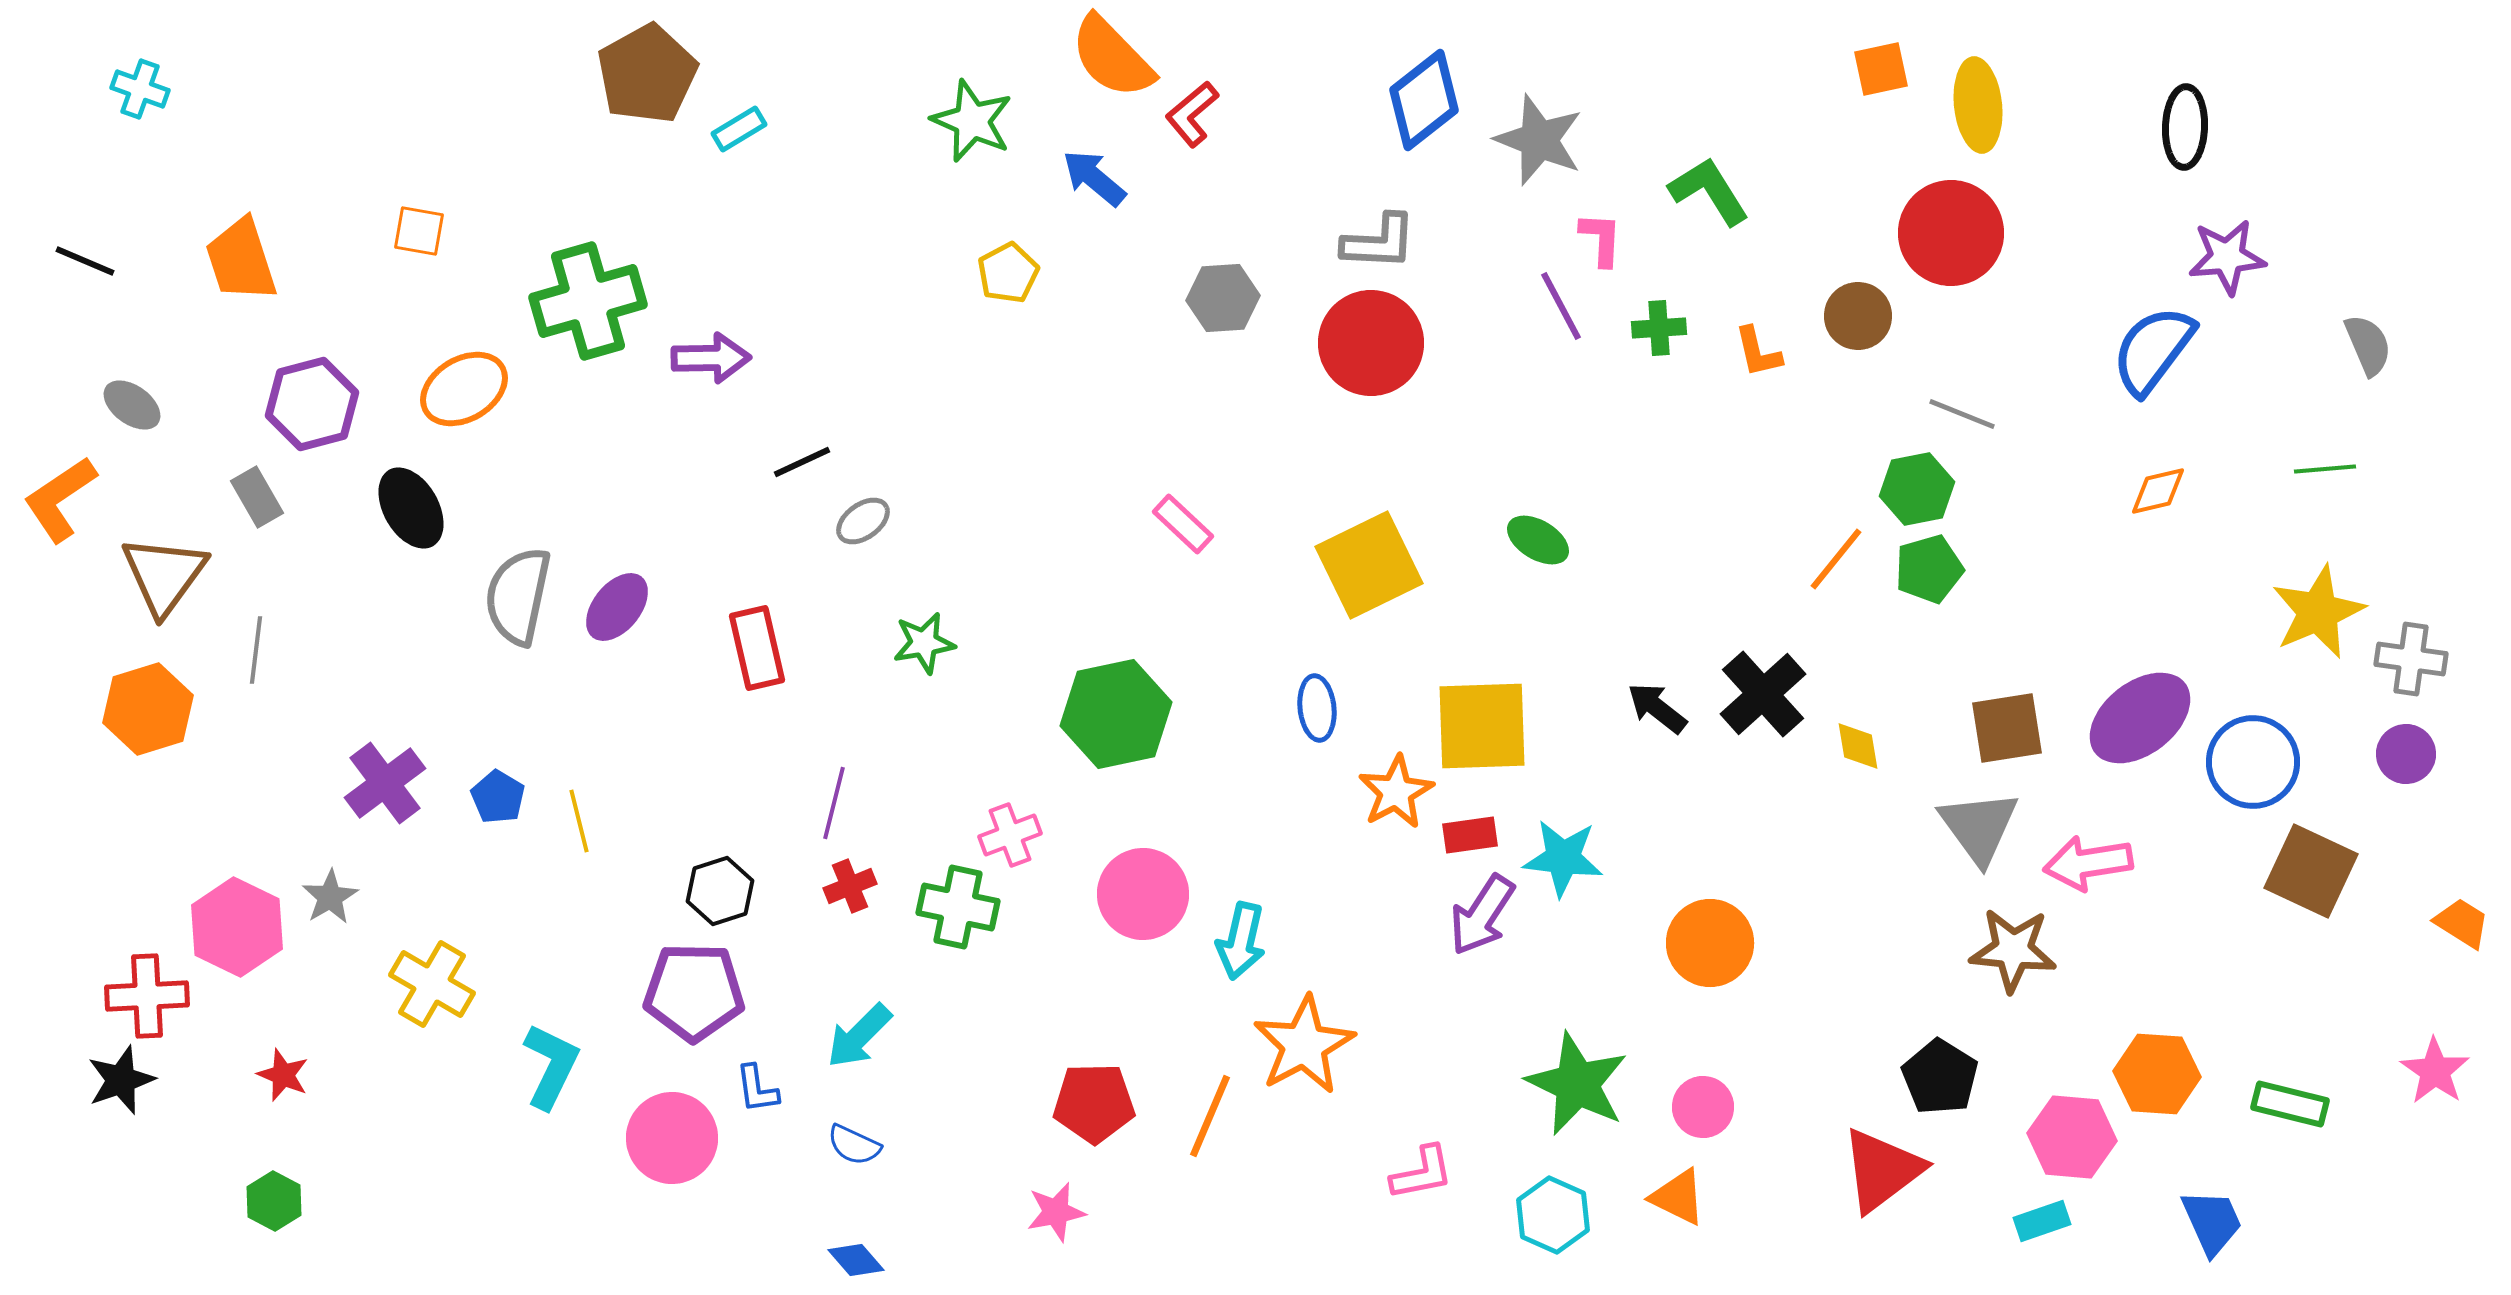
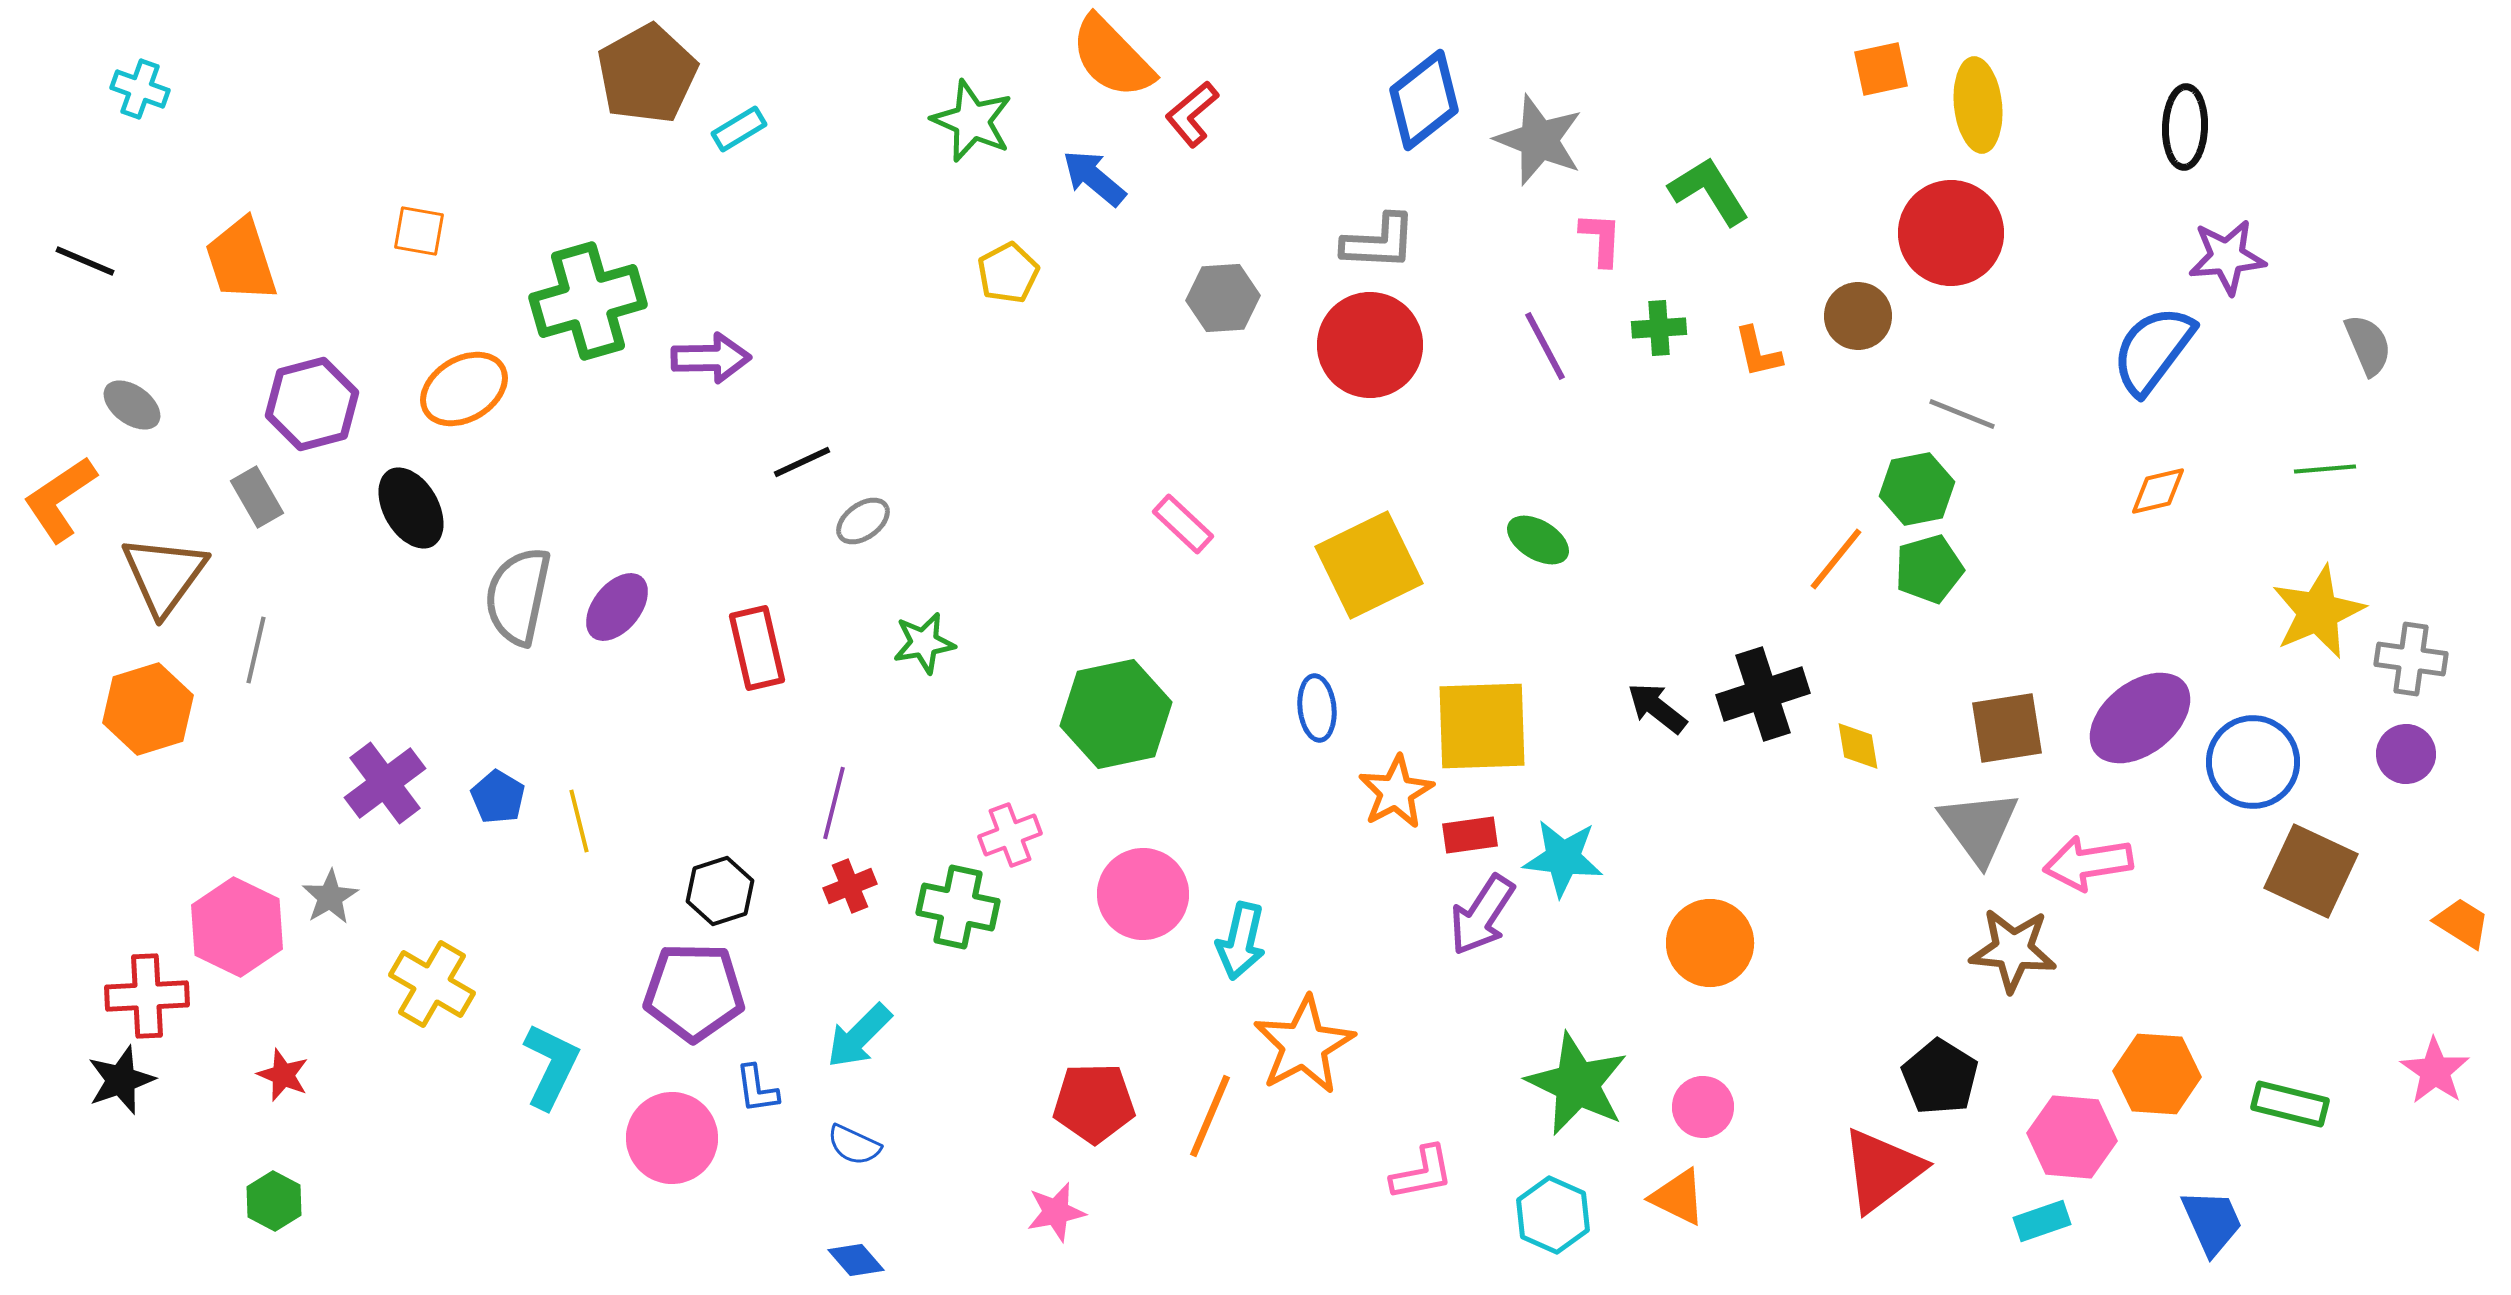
purple line at (1561, 306): moved 16 px left, 40 px down
red circle at (1371, 343): moved 1 px left, 2 px down
gray line at (256, 650): rotated 6 degrees clockwise
black cross at (1763, 694): rotated 24 degrees clockwise
